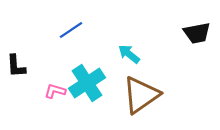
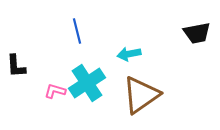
blue line: moved 6 px right, 1 px down; rotated 70 degrees counterclockwise
cyan arrow: rotated 50 degrees counterclockwise
